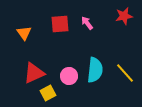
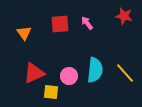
red star: rotated 24 degrees clockwise
yellow square: moved 3 px right, 1 px up; rotated 35 degrees clockwise
